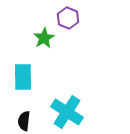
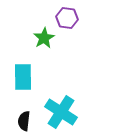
purple hexagon: moved 1 px left; rotated 15 degrees counterclockwise
cyan cross: moved 6 px left
